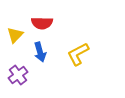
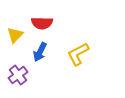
blue arrow: rotated 42 degrees clockwise
